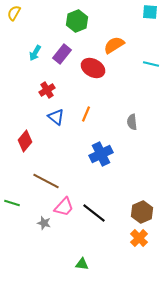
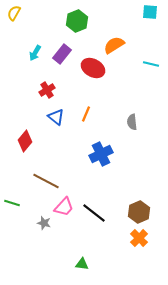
brown hexagon: moved 3 px left
